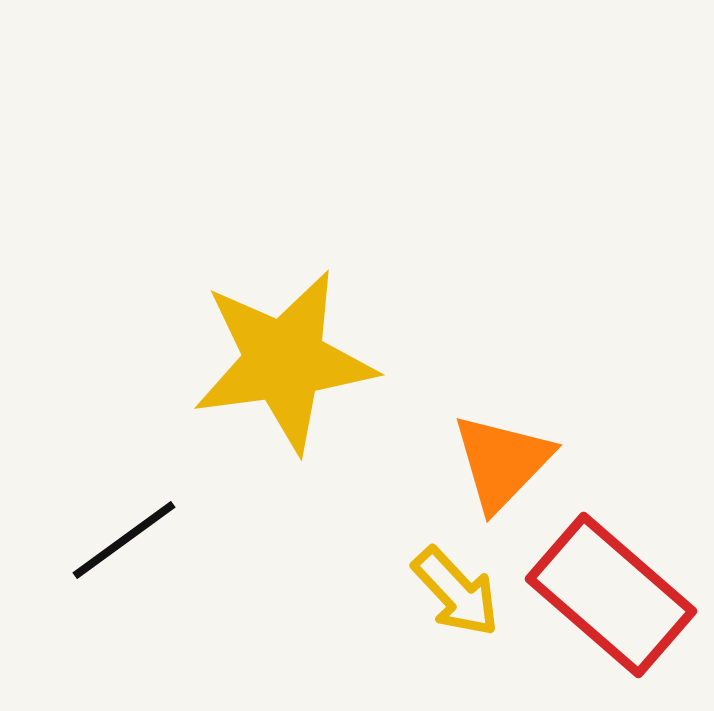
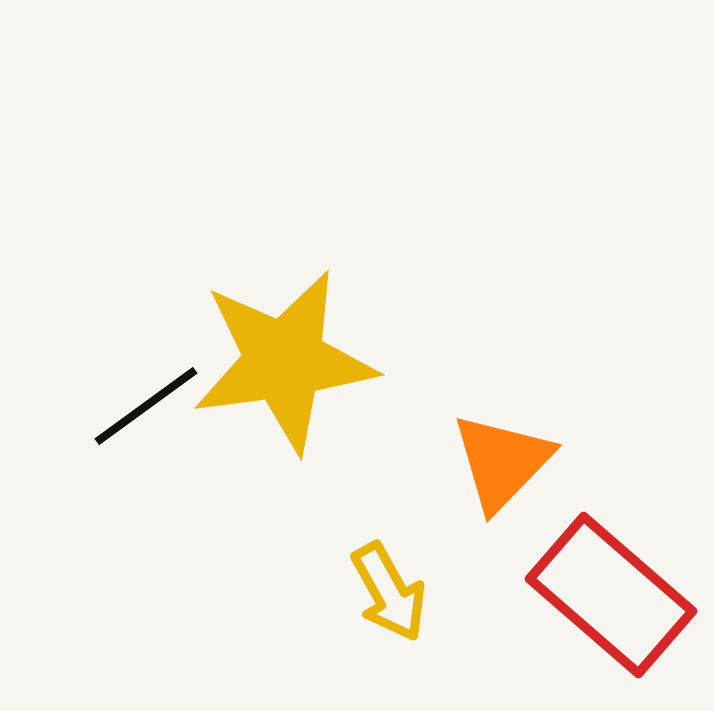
black line: moved 22 px right, 134 px up
yellow arrow: moved 67 px left; rotated 14 degrees clockwise
